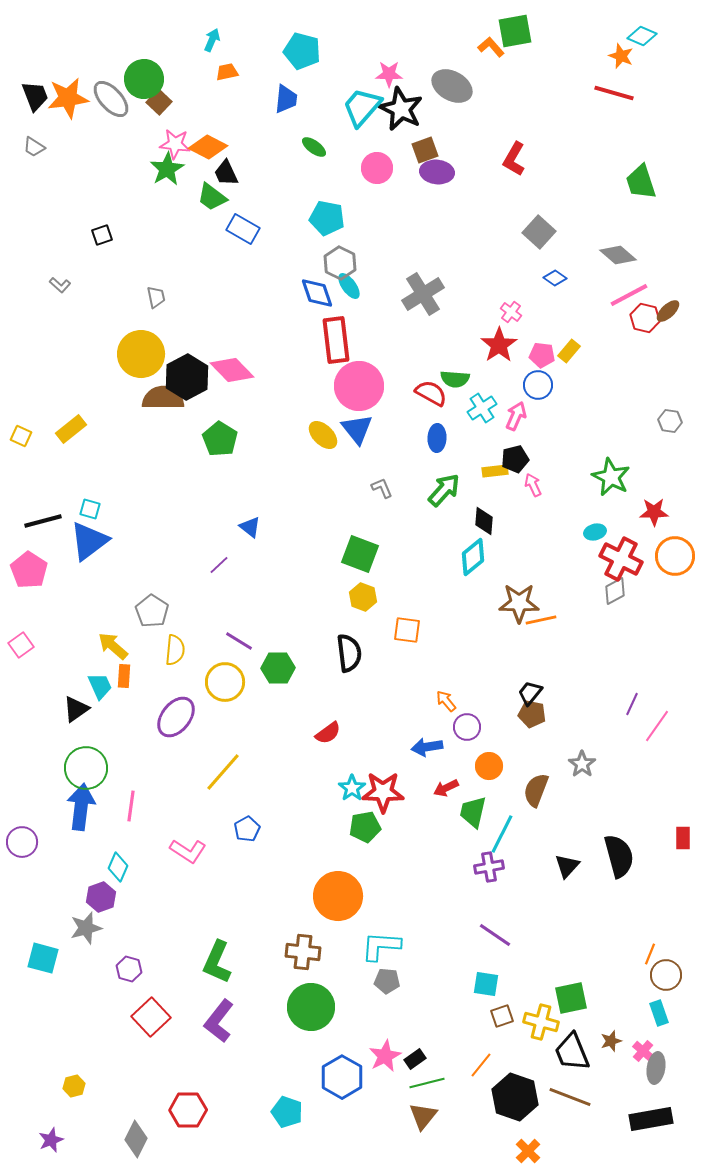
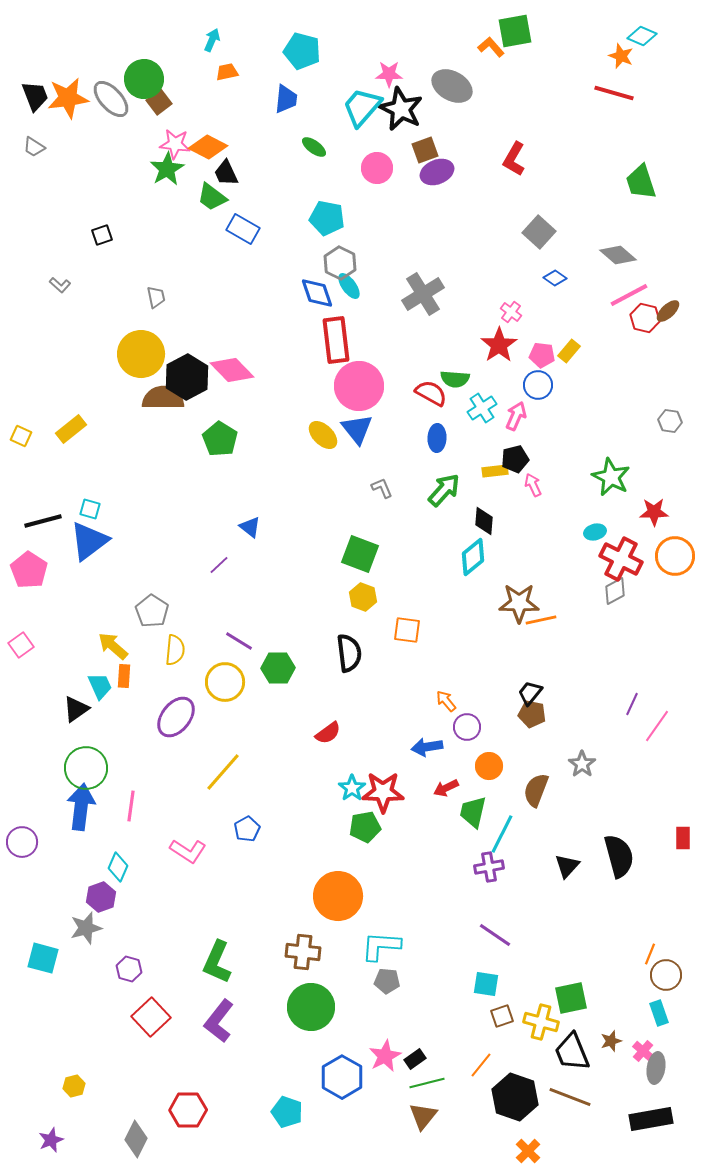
brown square at (159, 102): rotated 10 degrees clockwise
purple ellipse at (437, 172): rotated 28 degrees counterclockwise
